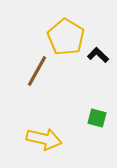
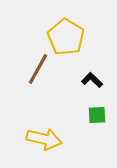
black L-shape: moved 6 px left, 25 px down
brown line: moved 1 px right, 2 px up
green square: moved 3 px up; rotated 18 degrees counterclockwise
